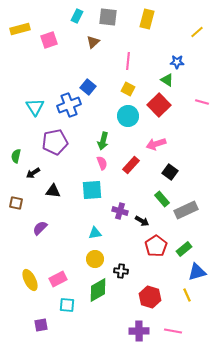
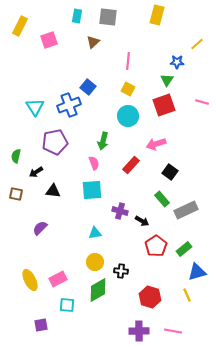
cyan rectangle at (77, 16): rotated 16 degrees counterclockwise
yellow rectangle at (147, 19): moved 10 px right, 4 px up
yellow rectangle at (20, 29): moved 3 px up; rotated 48 degrees counterclockwise
yellow line at (197, 32): moved 12 px down
green triangle at (167, 80): rotated 32 degrees clockwise
red square at (159, 105): moved 5 px right; rotated 25 degrees clockwise
pink semicircle at (102, 163): moved 8 px left
black arrow at (33, 173): moved 3 px right, 1 px up
brown square at (16, 203): moved 9 px up
yellow circle at (95, 259): moved 3 px down
